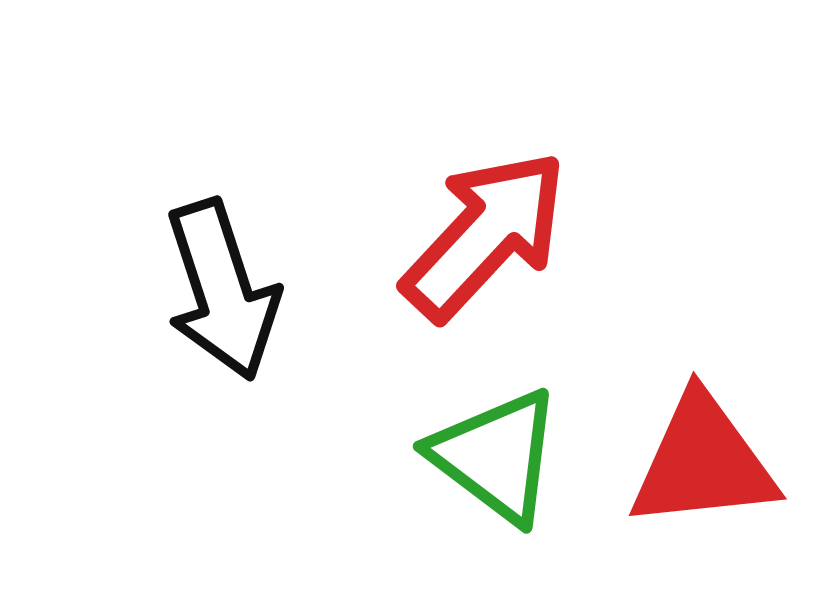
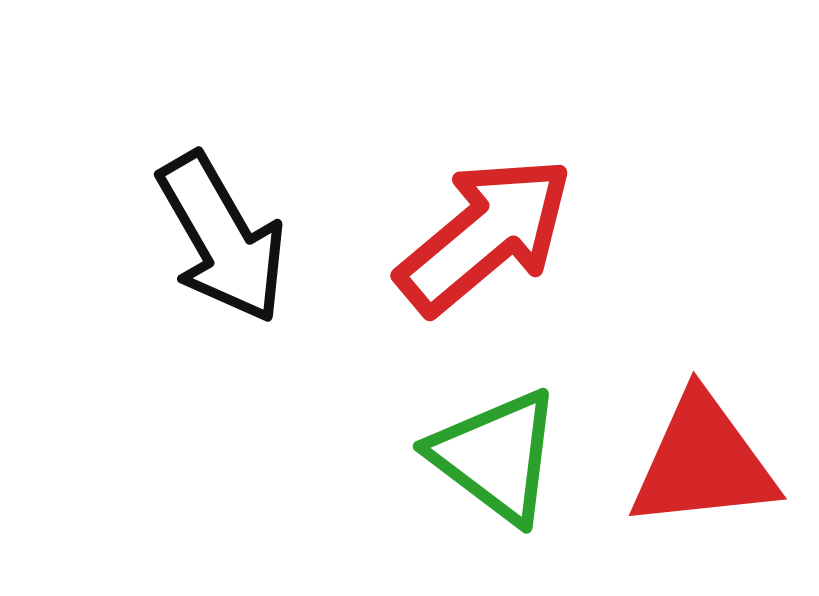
red arrow: rotated 7 degrees clockwise
black arrow: moved 52 px up; rotated 12 degrees counterclockwise
